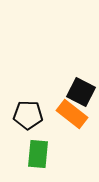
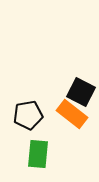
black pentagon: rotated 12 degrees counterclockwise
